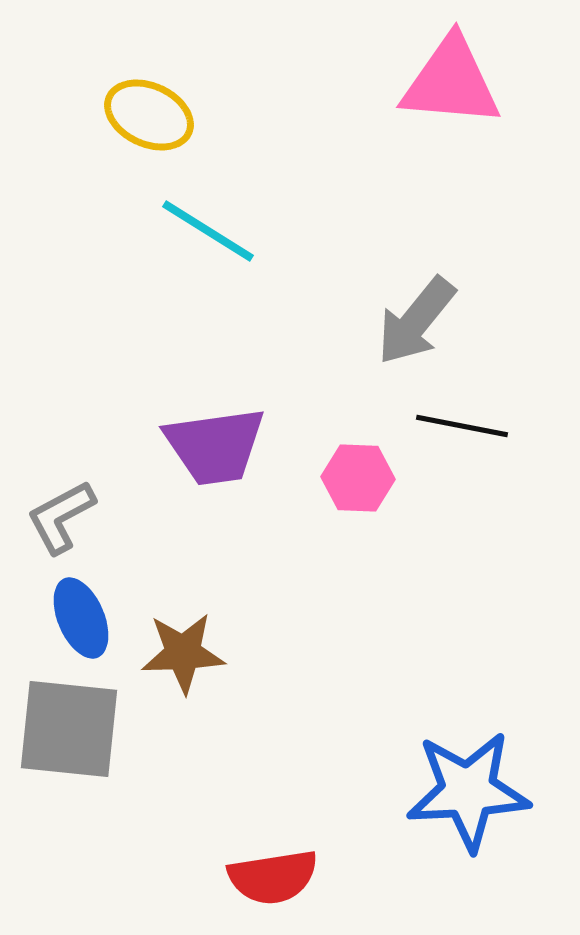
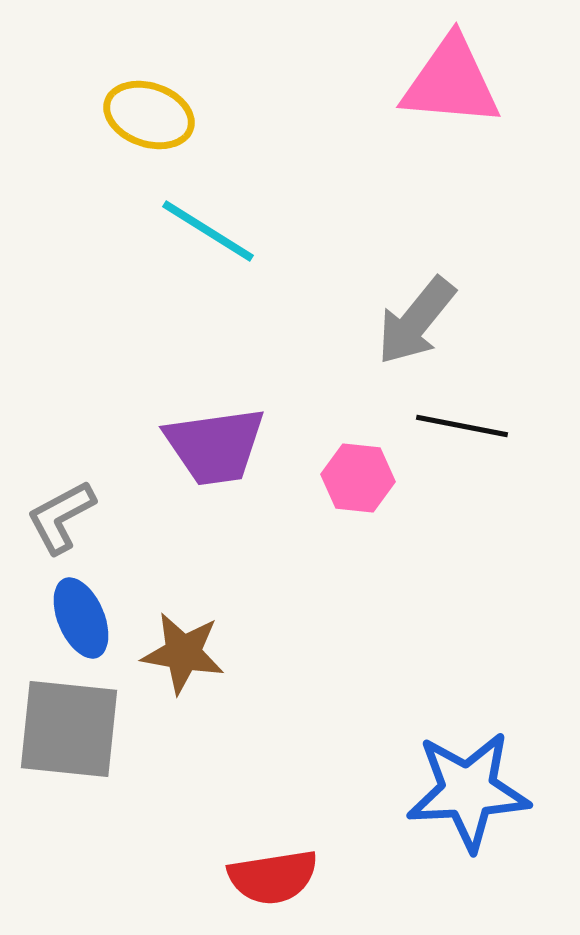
yellow ellipse: rotated 6 degrees counterclockwise
pink hexagon: rotated 4 degrees clockwise
brown star: rotated 12 degrees clockwise
